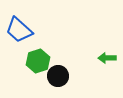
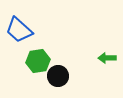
green hexagon: rotated 10 degrees clockwise
